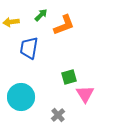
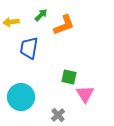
green square: rotated 28 degrees clockwise
